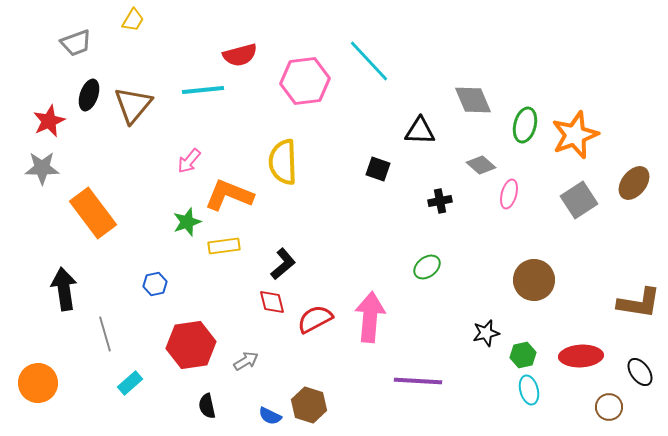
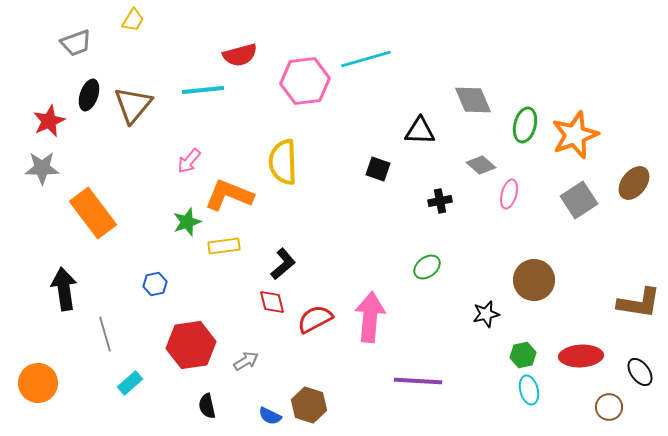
cyan line at (369, 61): moved 3 px left, 2 px up; rotated 63 degrees counterclockwise
black star at (486, 333): moved 19 px up
